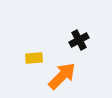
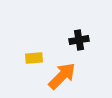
black cross: rotated 18 degrees clockwise
